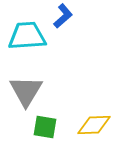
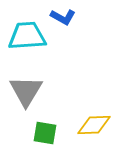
blue L-shape: moved 1 px down; rotated 70 degrees clockwise
green square: moved 6 px down
